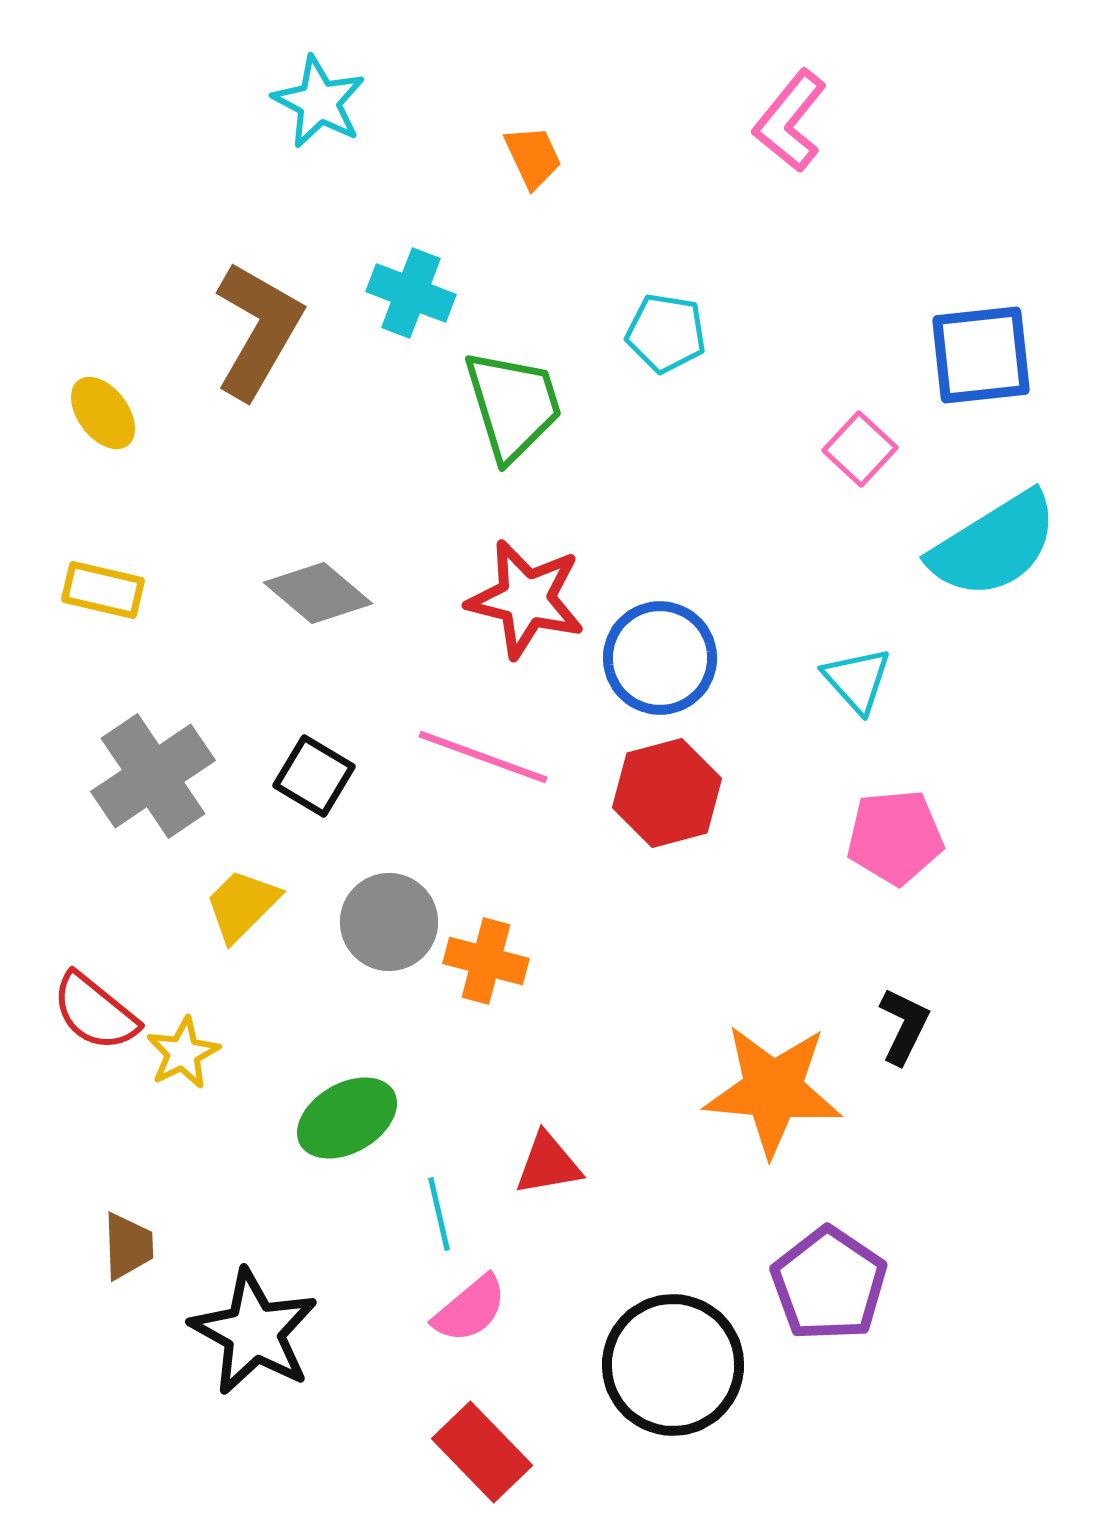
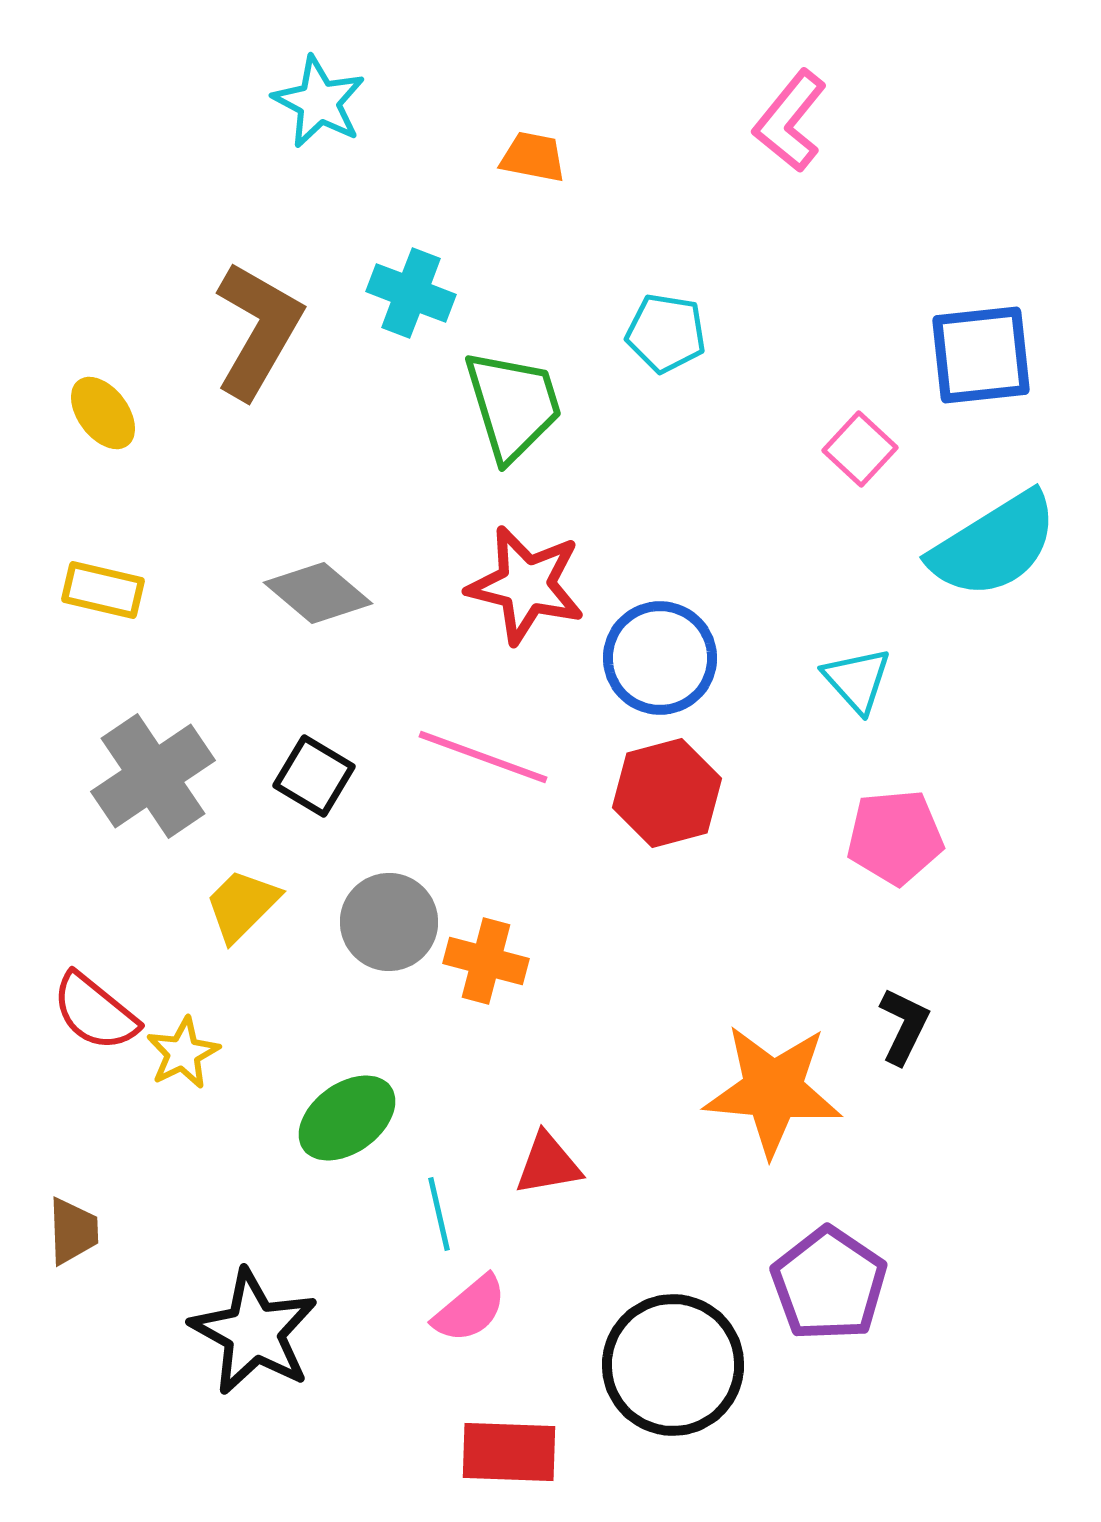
orange trapezoid: rotated 54 degrees counterclockwise
red star: moved 14 px up
green ellipse: rotated 6 degrees counterclockwise
brown trapezoid: moved 55 px left, 15 px up
red rectangle: moved 27 px right; rotated 44 degrees counterclockwise
